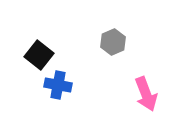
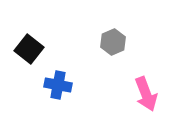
black square: moved 10 px left, 6 px up
